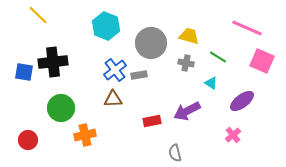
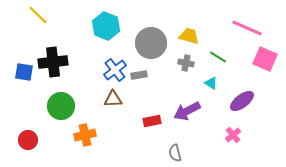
pink square: moved 3 px right, 2 px up
green circle: moved 2 px up
